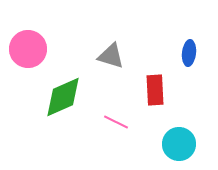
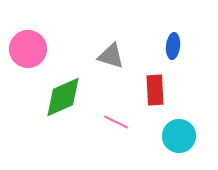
blue ellipse: moved 16 px left, 7 px up
cyan circle: moved 8 px up
